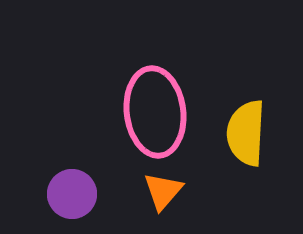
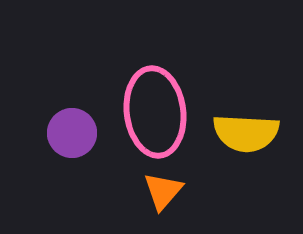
yellow semicircle: rotated 90 degrees counterclockwise
purple circle: moved 61 px up
